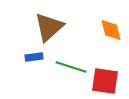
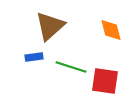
brown triangle: moved 1 px right, 1 px up
